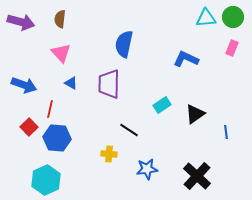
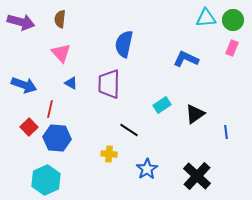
green circle: moved 3 px down
blue star: rotated 25 degrees counterclockwise
